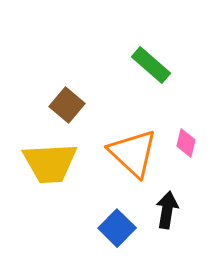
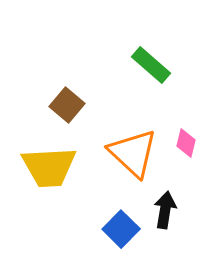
yellow trapezoid: moved 1 px left, 4 px down
black arrow: moved 2 px left
blue square: moved 4 px right, 1 px down
